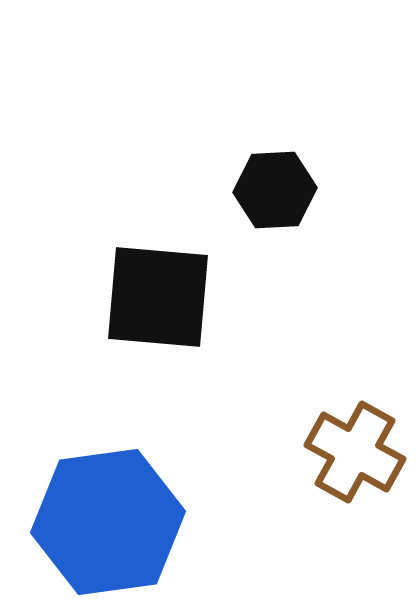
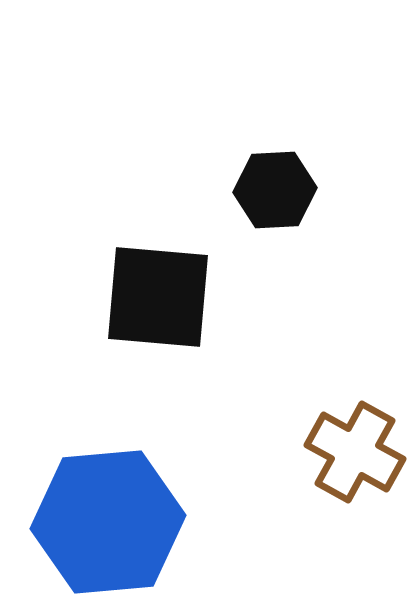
blue hexagon: rotated 3 degrees clockwise
